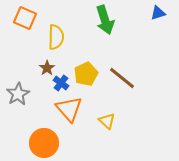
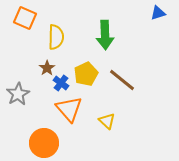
green arrow: moved 15 px down; rotated 16 degrees clockwise
brown line: moved 2 px down
